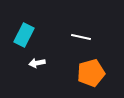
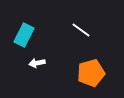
white line: moved 7 px up; rotated 24 degrees clockwise
